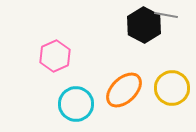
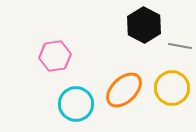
gray line: moved 14 px right, 31 px down
pink hexagon: rotated 16 degrees clockwise
